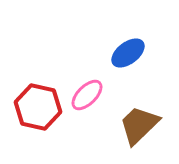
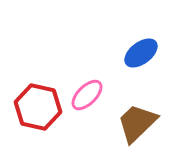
blue ellipse: moved 13 px right
brown trapezoid: moved 2 px left, 2 px up
